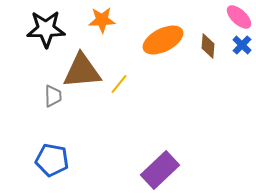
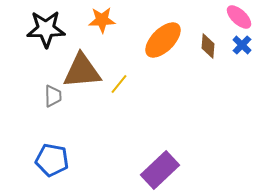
orange ellipse: rotated 18 degrees counterclockwise
